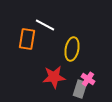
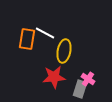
white line: moved 8 px down
yellow ellipse: moved 8 px left, 2 px down
